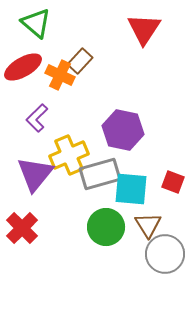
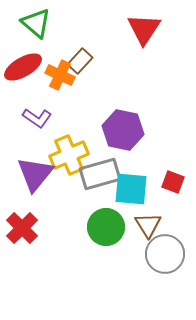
purple L-shape: rotated 100 degrees counterclockwise
